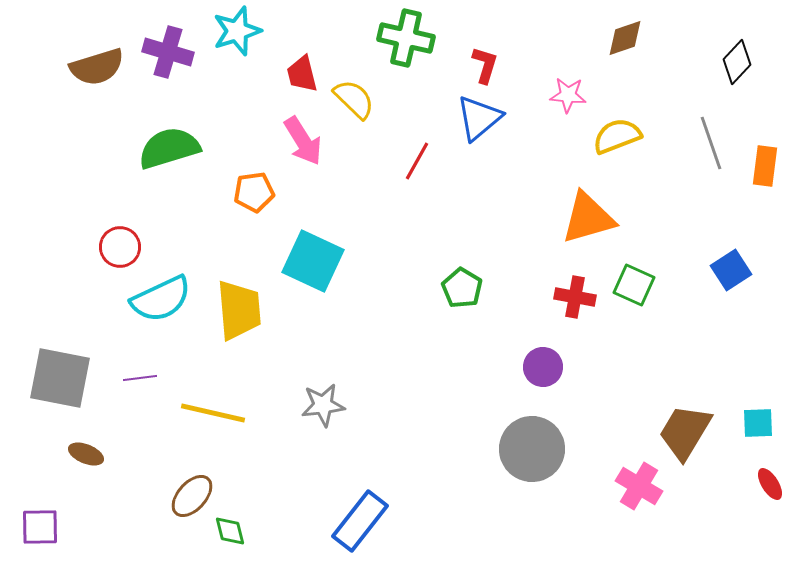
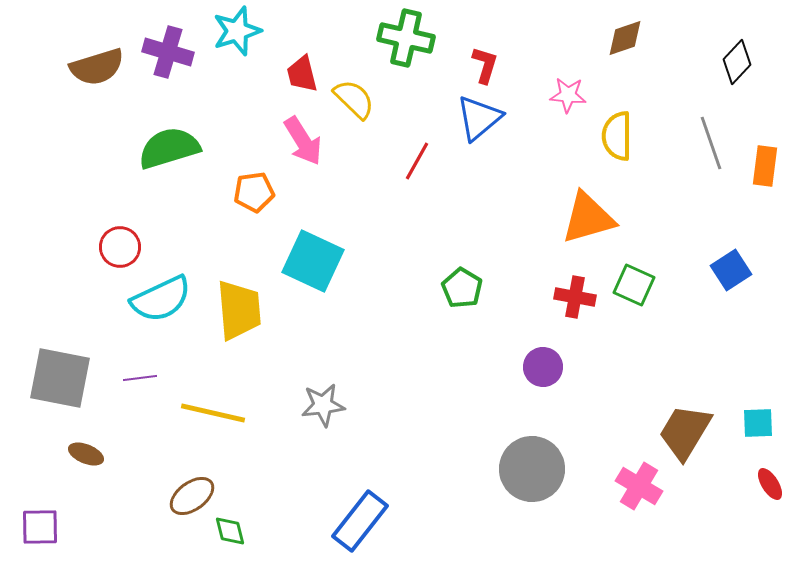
yellow semicircle at (617, 136): rotated 69 degrees counterclockwise
gray circle at (532, 449): moved 20 px down
brown ellipse at (192, 496): rotated 12 degrees clockwise
